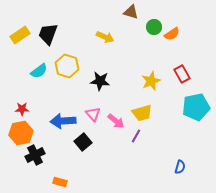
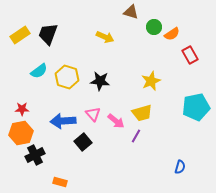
yellow hexagon: moved 11 px down
red rectangle: moved 8 px right, 19 px up
